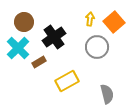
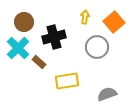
yellow arrow: moved 5 px left, 2 px up
black cross: rotated 20 degrees clockwise
brown rectangle: rotated 72 degrees clockwise
yellow rectangle: rotated 20 degrees clockwise
gray semicircle: rotated 96 degrees counterclockwise
